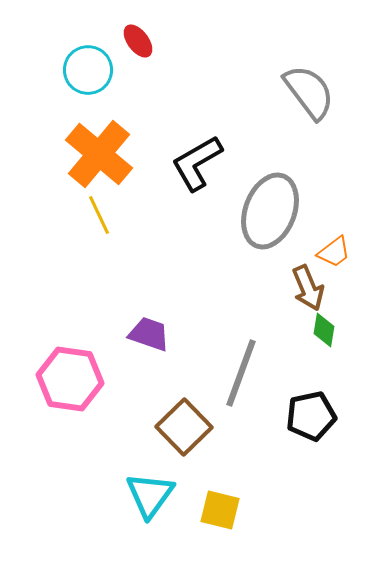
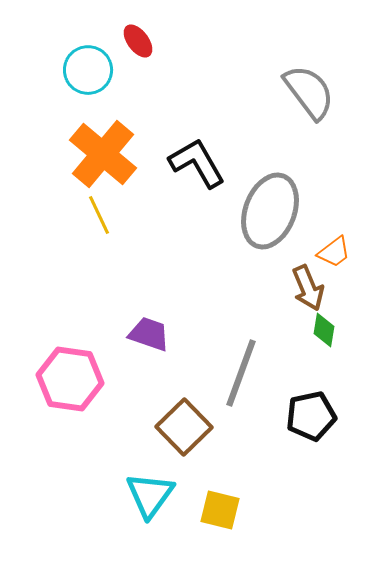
orange cross: moved 4 px right
black L-shape: rotated 90 degrees clockwise
